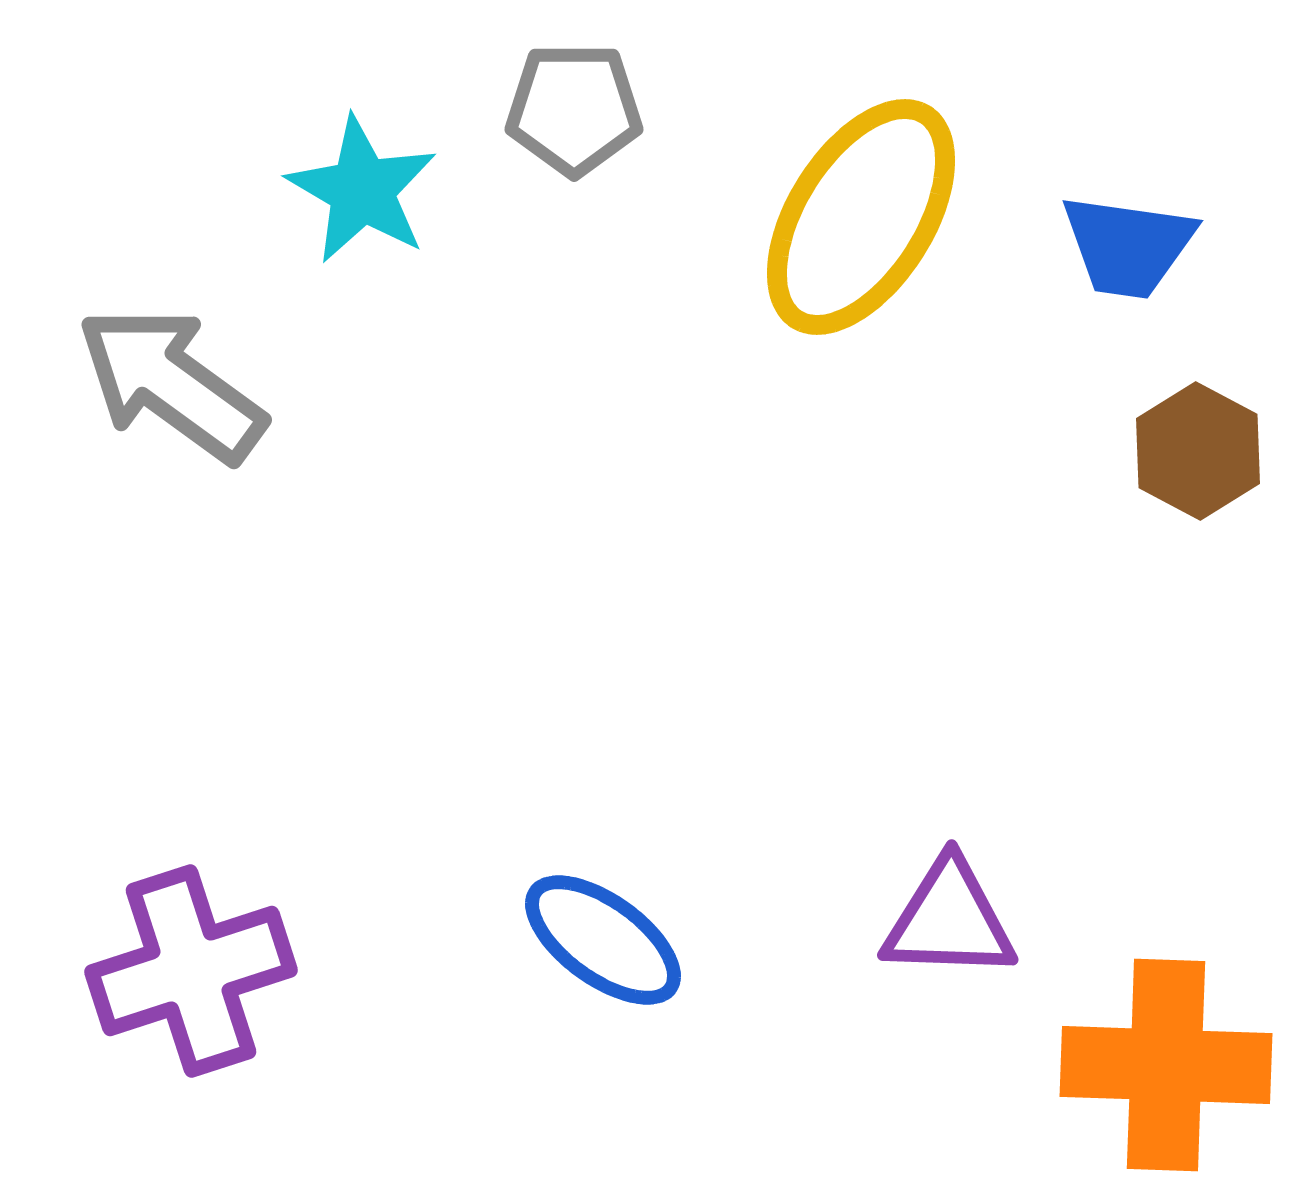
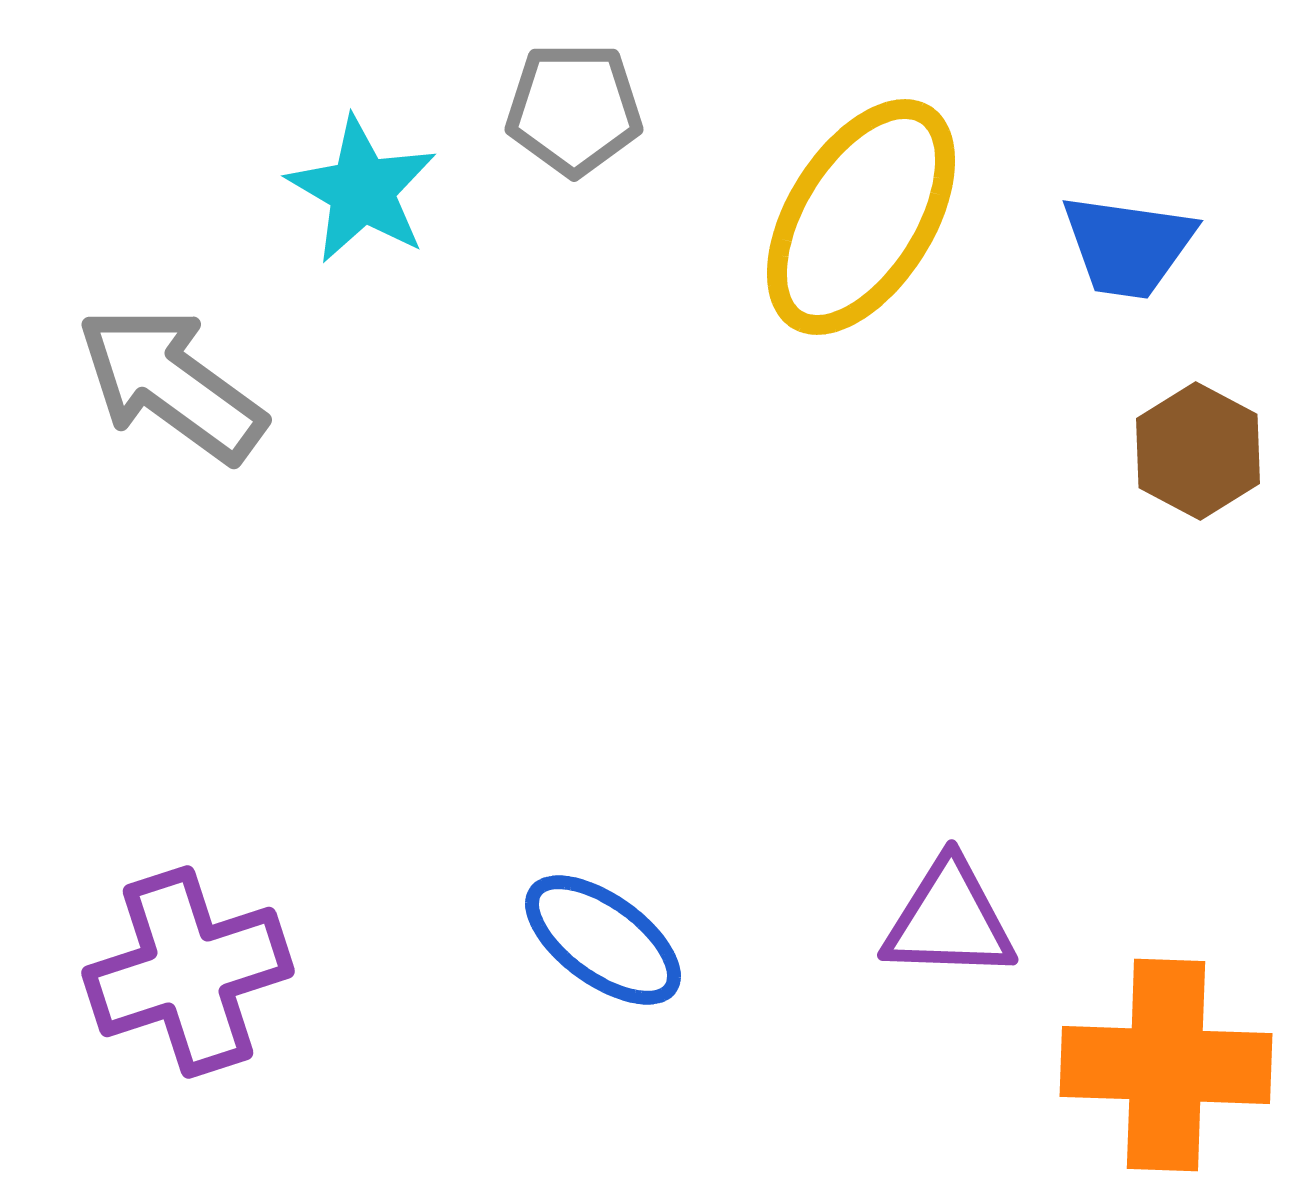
purple cross: moved 3 px left, 1 px down
